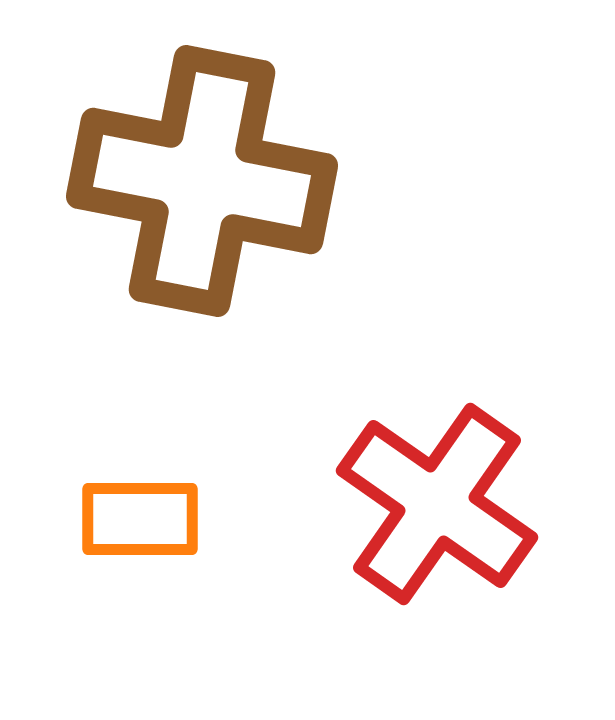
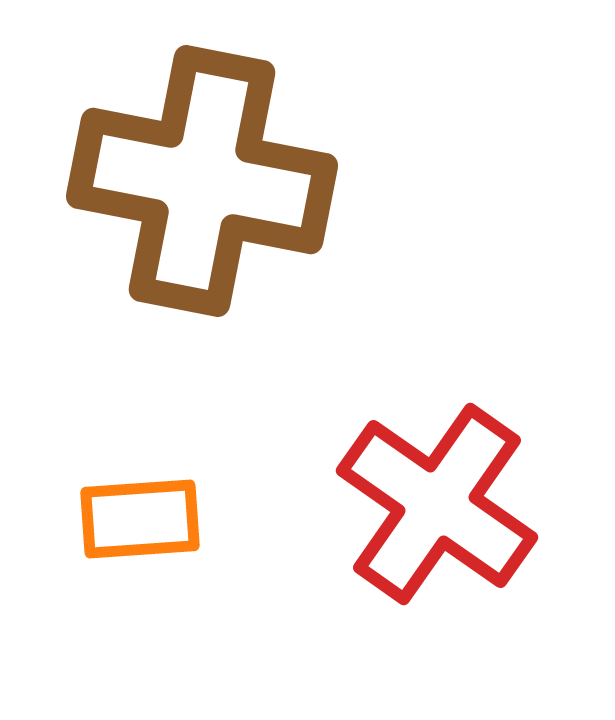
orange rectangle: rotated 4 degrees counterclockwise
